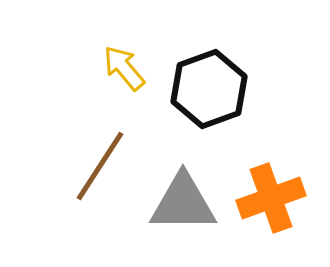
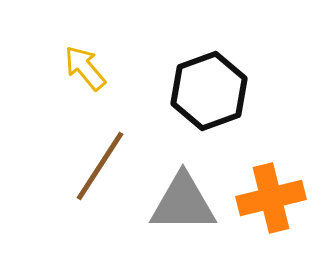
yellow arrow: moved 39 px left
black hexagon: moved 2 px down
orange cross: rotated 6 degrees clockwise
